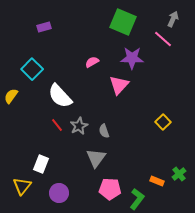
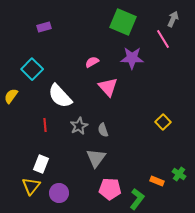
pink line: rotated 18 degrees clockwise
pink triangle: moved 11 px left, 2 px down; rotated 25 degrees counterclockwise
red line: moved 12 px left; rotated 32 degrees clockwise
gray semicircle: moved 1 px left, 1 px up
green cross: rotated 16 degrees counterclockwise
yellow triangle: moved 9 px right
